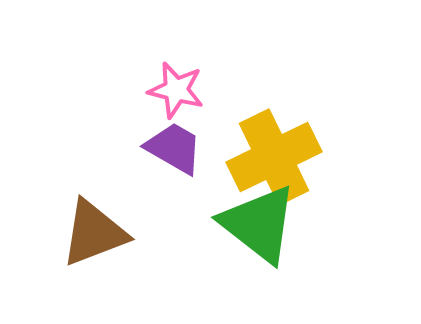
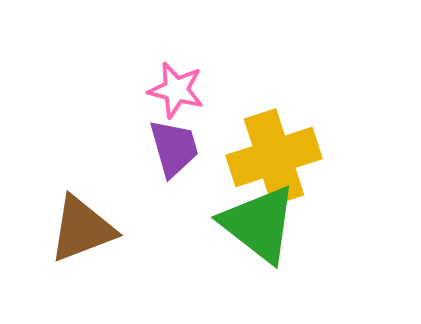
purple trapezoid: rotated 44 degrees clockwise
yellow cross: rotated 8 degrees clockwise
brown triangle: moved 12 px left, 4 px up
